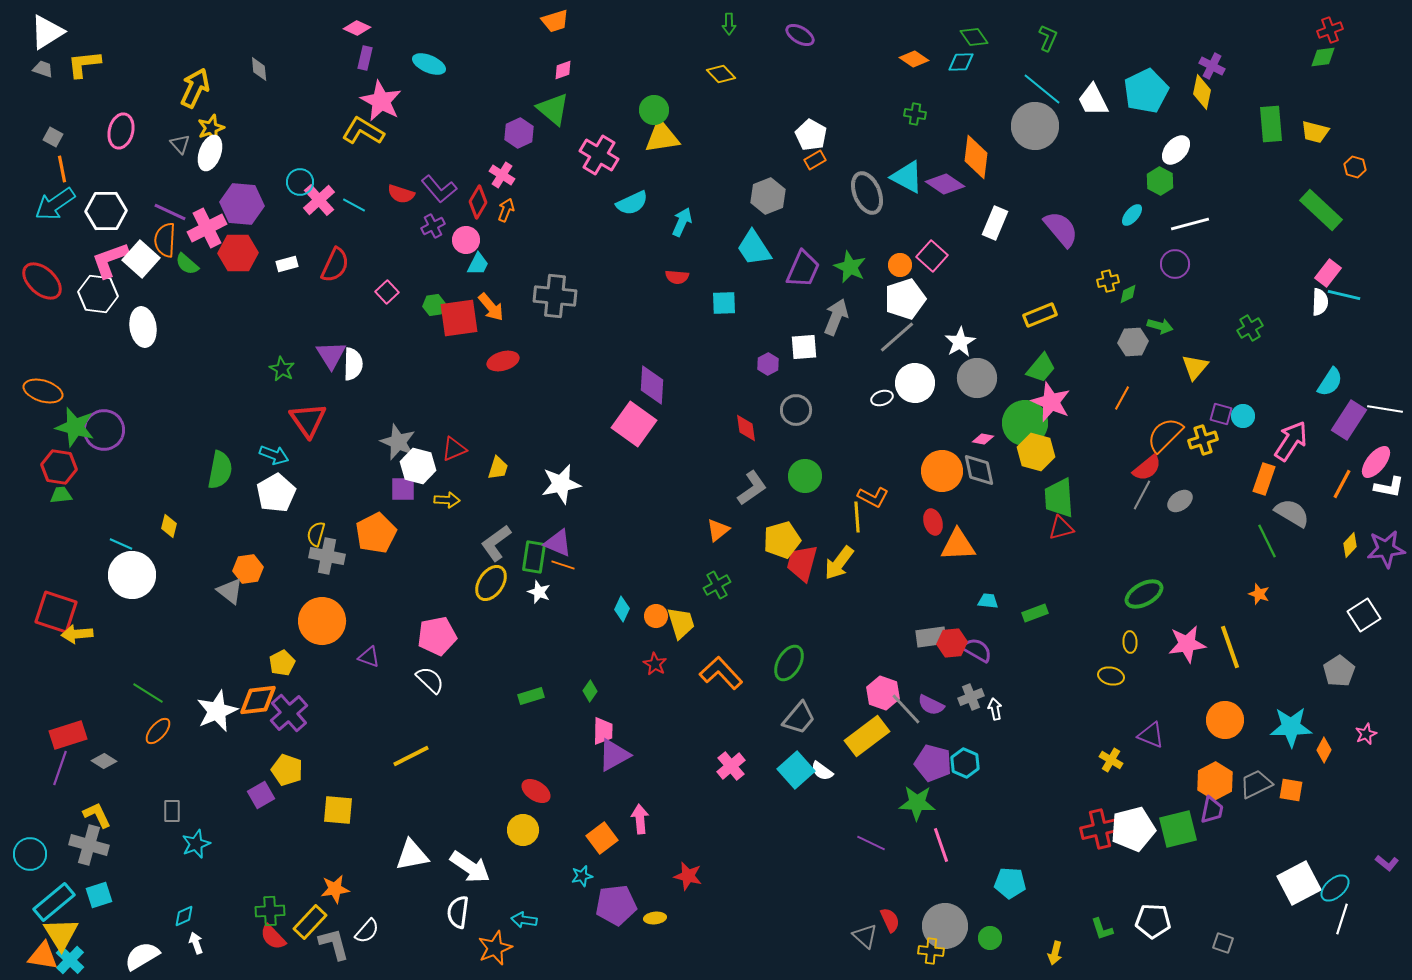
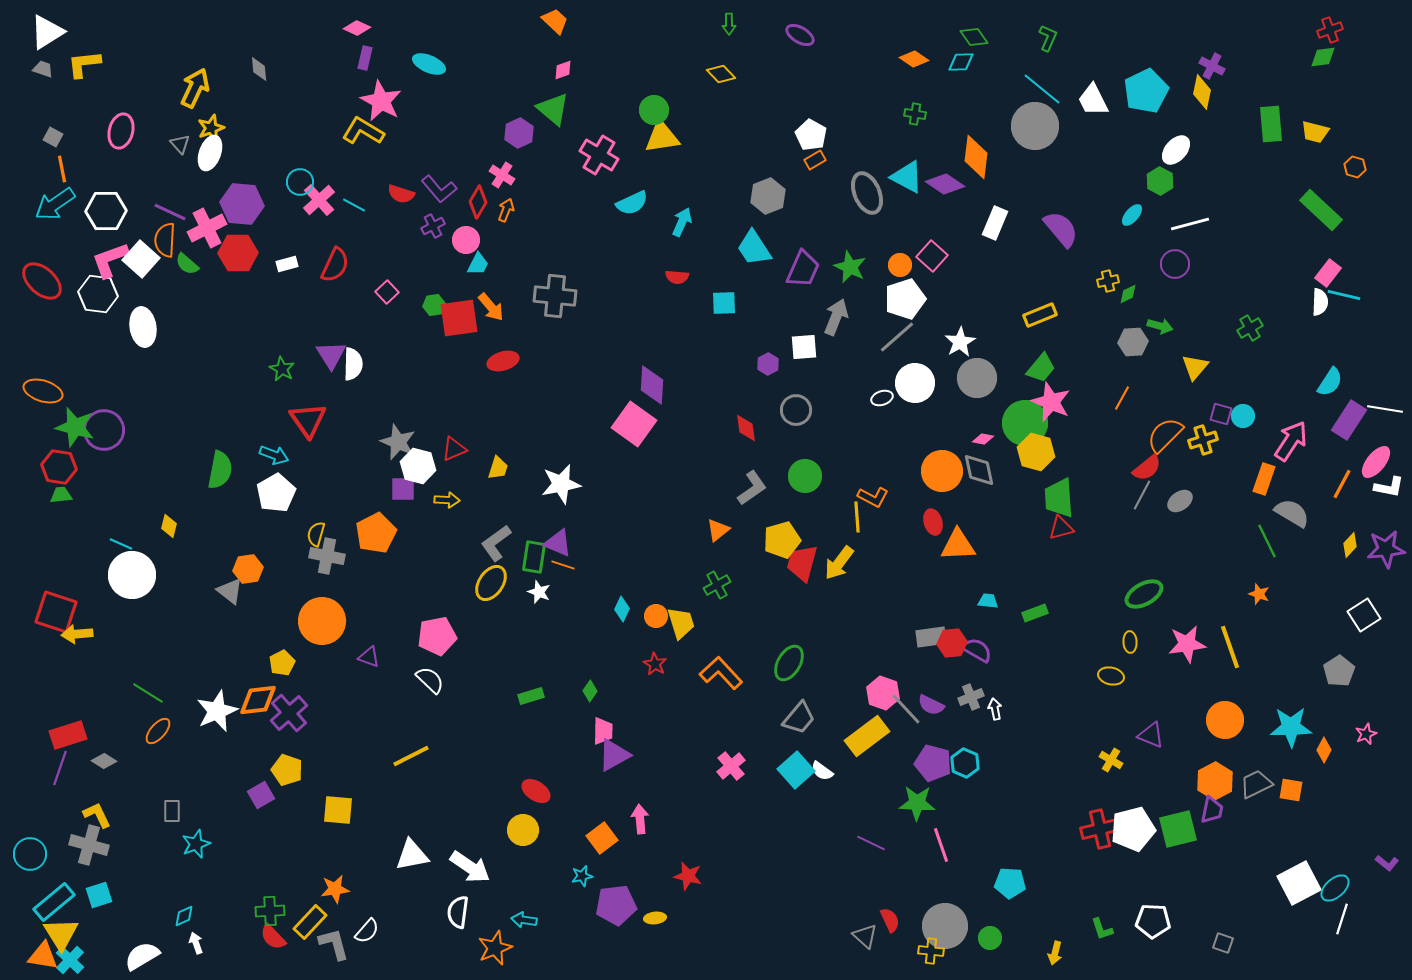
orange trapezoid at (555, 21): rotated 120 degrees counterclockwise
